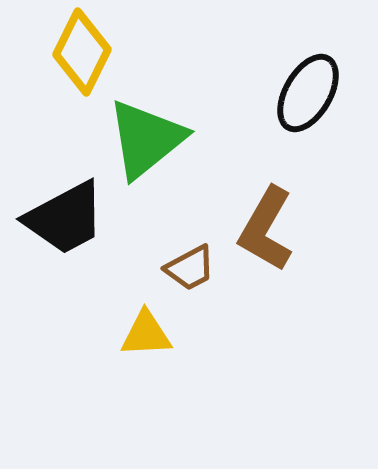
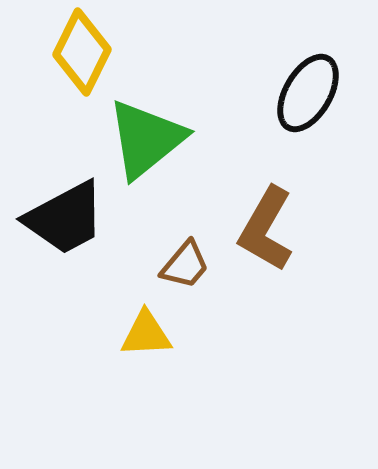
brown trapezoid: moved 5 px left, 3 px up; rotated 22 degrees counterclockwise
